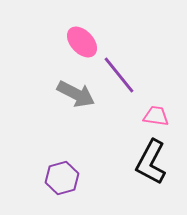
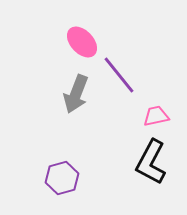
gray arrow: rotated 84 degrees clockwise
pink trapezoid: rotated 20 degrees counterclockwise
